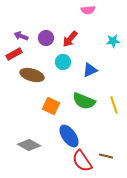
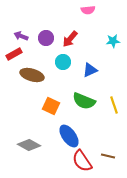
brown line: moved 2 px right
